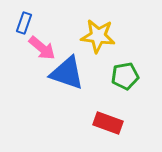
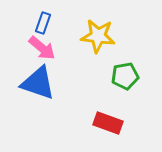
blue rectangle: moved 19 px right
blue triangle: moved 29 px left, 10 px down
